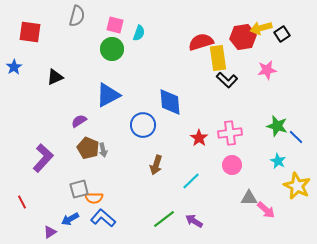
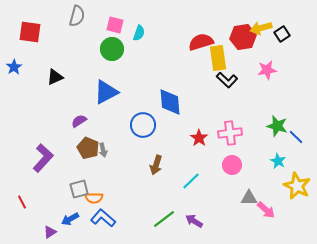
blue triangle: moved 2 px left, 3 px up
